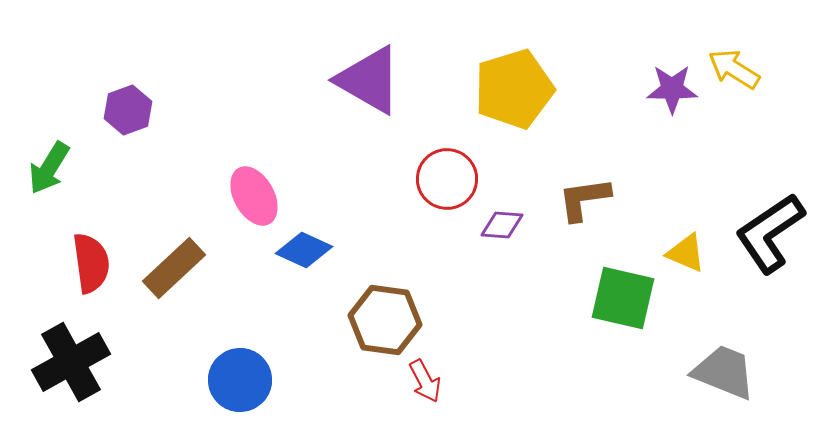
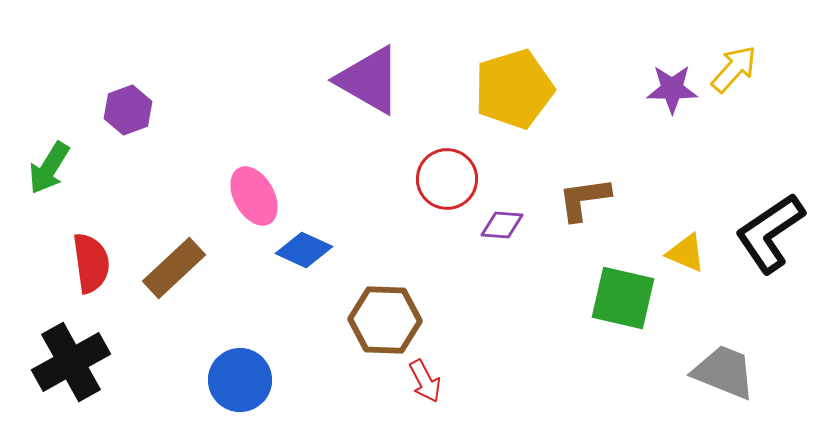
yellow arrow: rotated 100 degrees clockwise
brown hexagon: rotated 6 degrees counterclockwise
